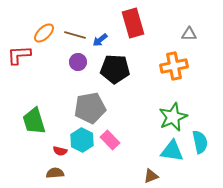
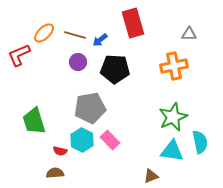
red L-shape: rotated 20 degrees counterclockwise
